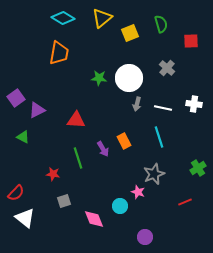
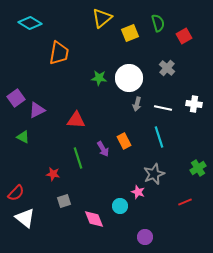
cyan diamond: moved 33 px left, 5 px down
green semicircle: moved 3 px left, 1 px up
red square: moved 7 px left, 5 px up; rotated 28 degrees counterclockwise
